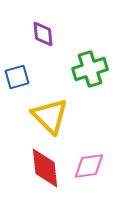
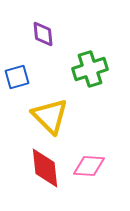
pink diamond: rotated 12 degrees clockwise
